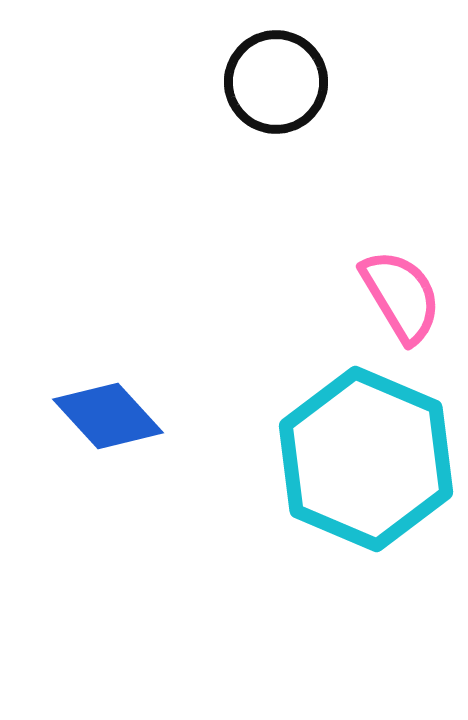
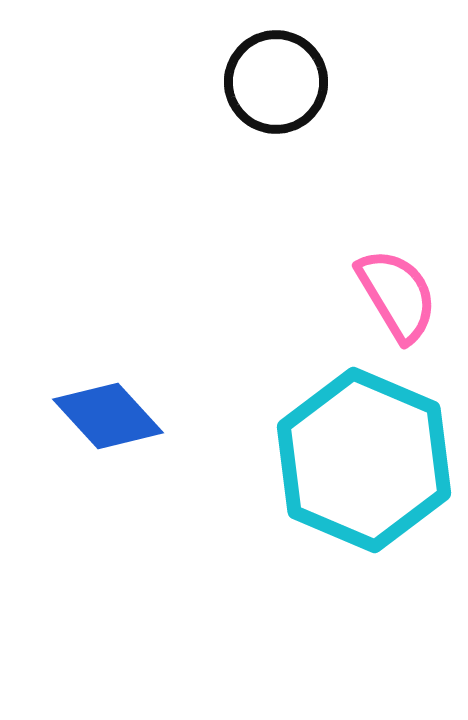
pink semicircle: moved 4 px left, 1 px up
cyan hexagon: moved 2 px left, 1 px down
